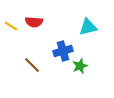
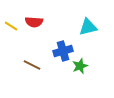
brown line: rotated 18 degrees counterclockwise
